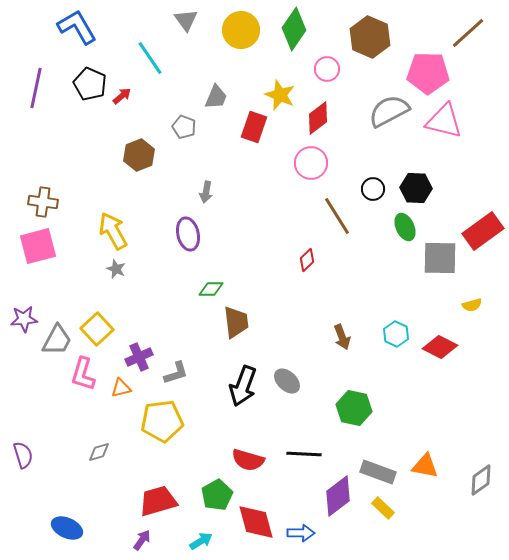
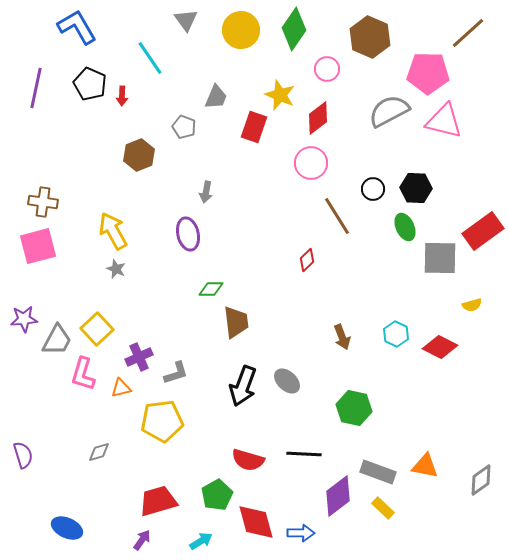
red arrow at (122, 96): rotated 132 degrees clockwise
